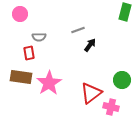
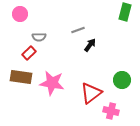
red rectangle: rotated 56 degrees clockwise
pink star: moved 3 px right; rotated 30 degrees counterclockwise
pink cross: moved 4 px down
